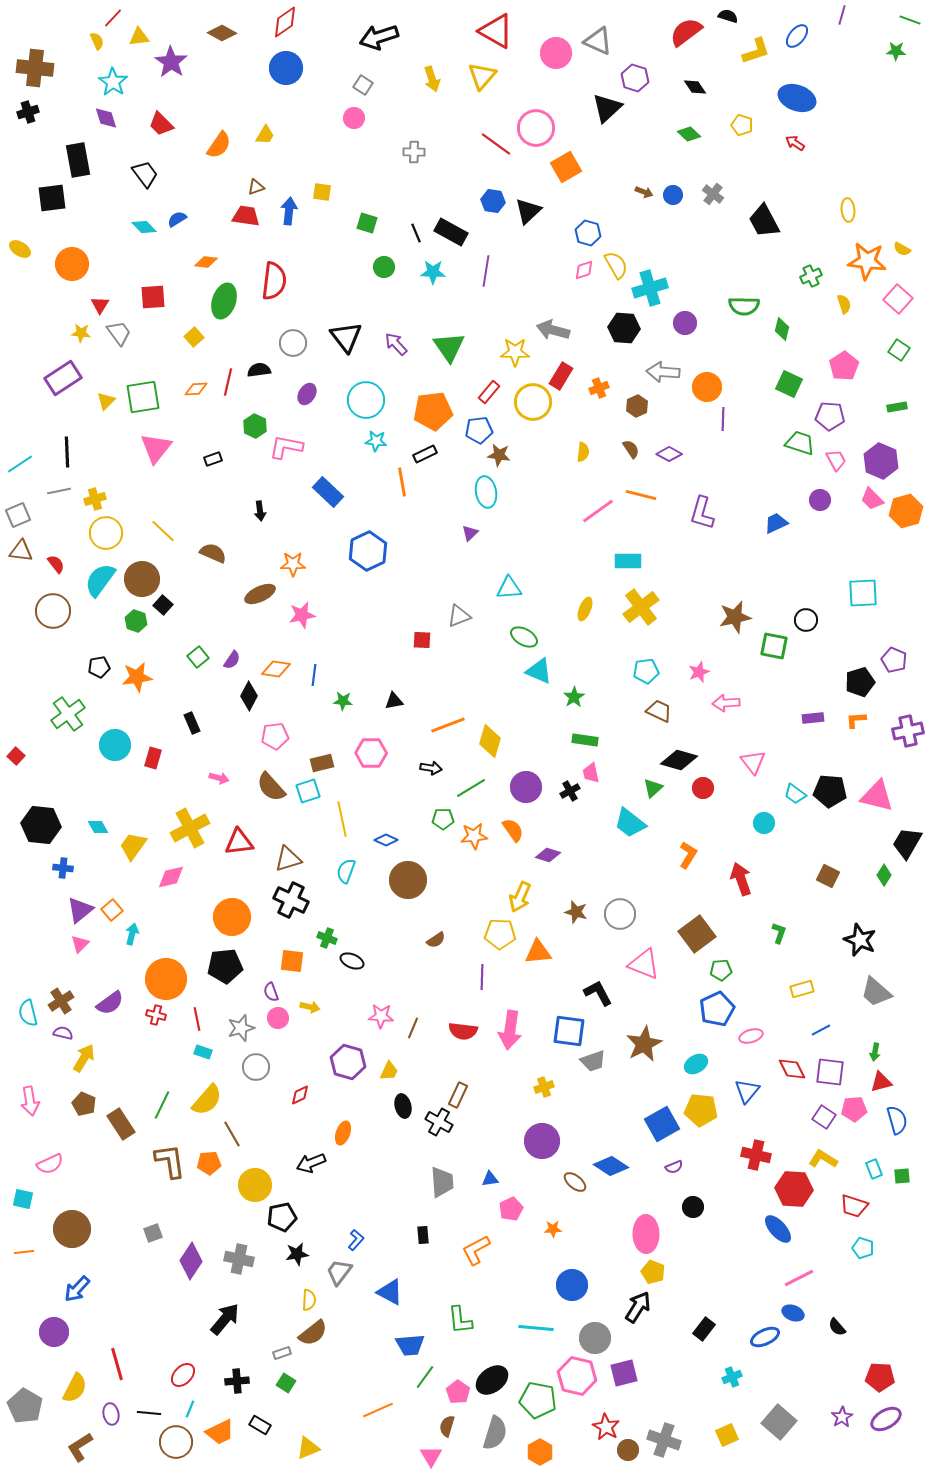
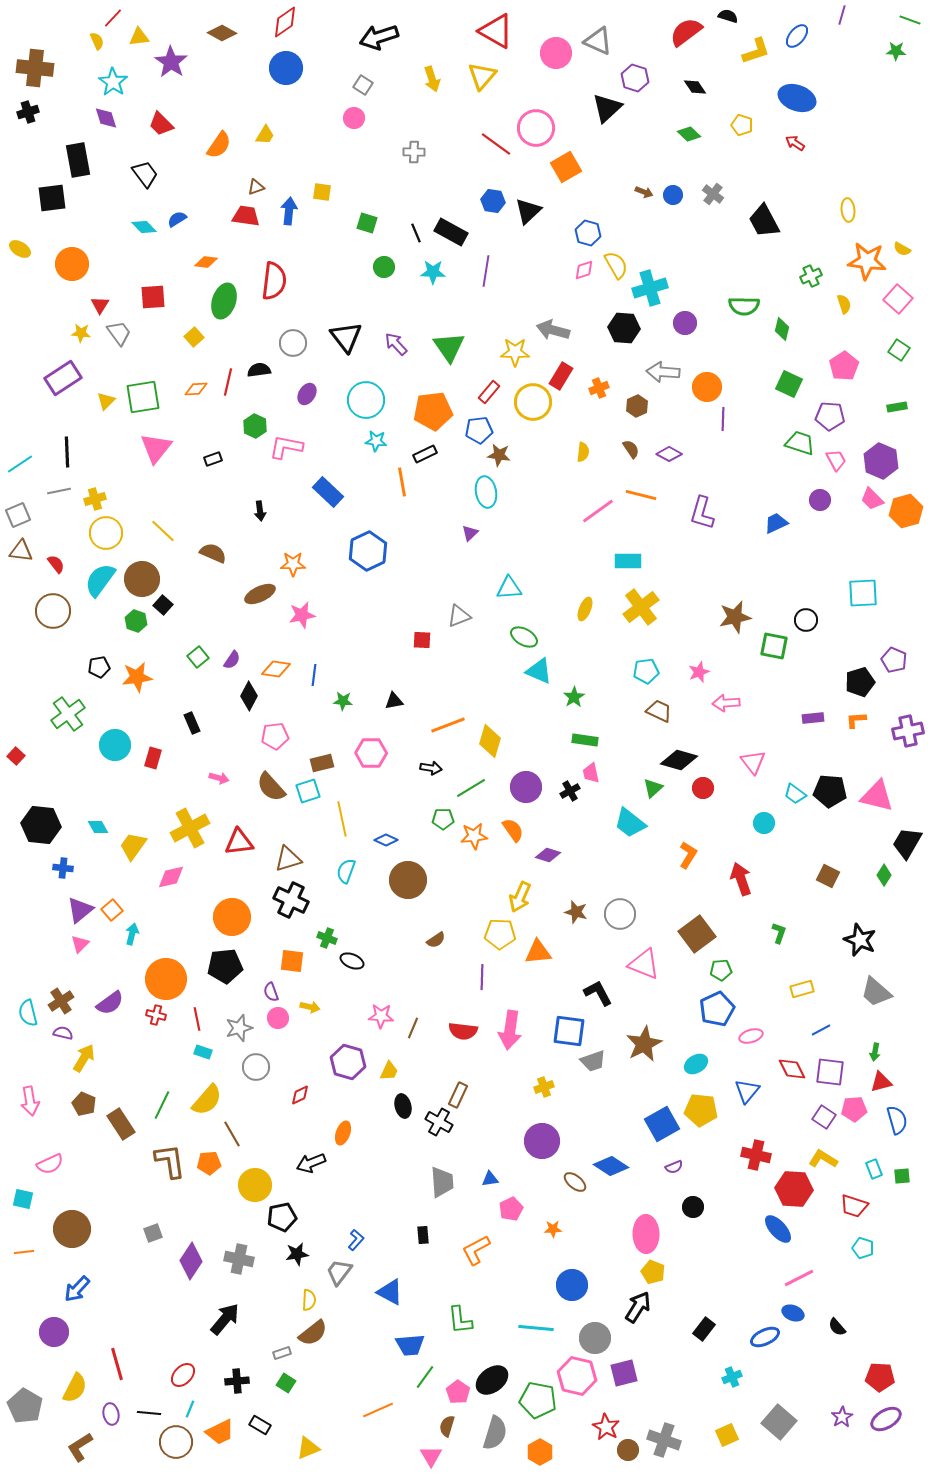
gray star at (241, 1028): moved 2 px left
